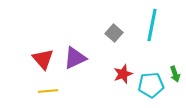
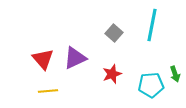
red star: moved 11 px left
